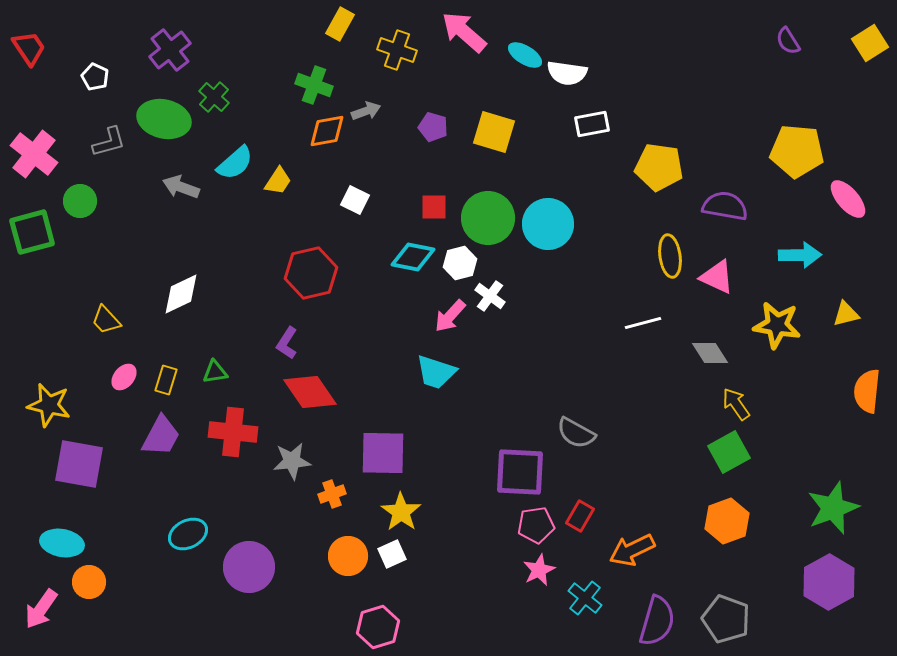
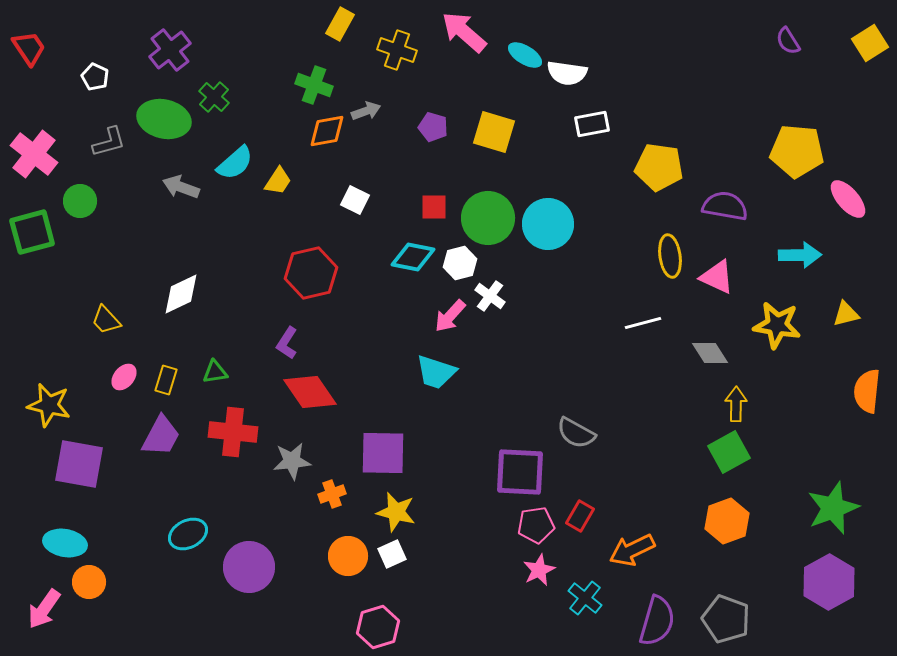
yellow arrow at (736, 404): rotated 36 degrees clockwise
yellow star at (401, 512): moved 5 px left; rotated 21 degrees counterclockwise
cyan ellipse at (62, 543): moved 3 px right
pink arrow at (41, 609): moved 3 px right
